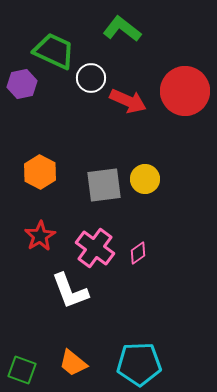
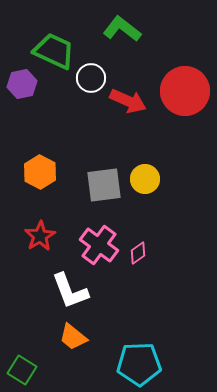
pink cross: moved 4 px right, 3 px up
orange trapezoid: moved 26 px up
green square: rotated 12 degrees clockwise
